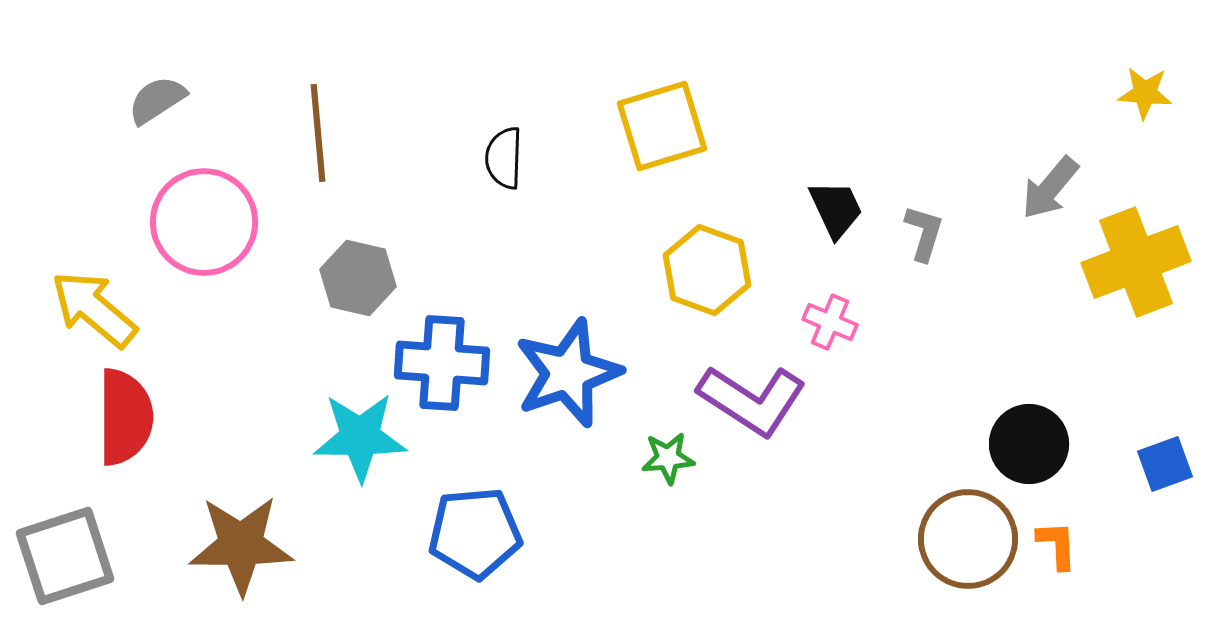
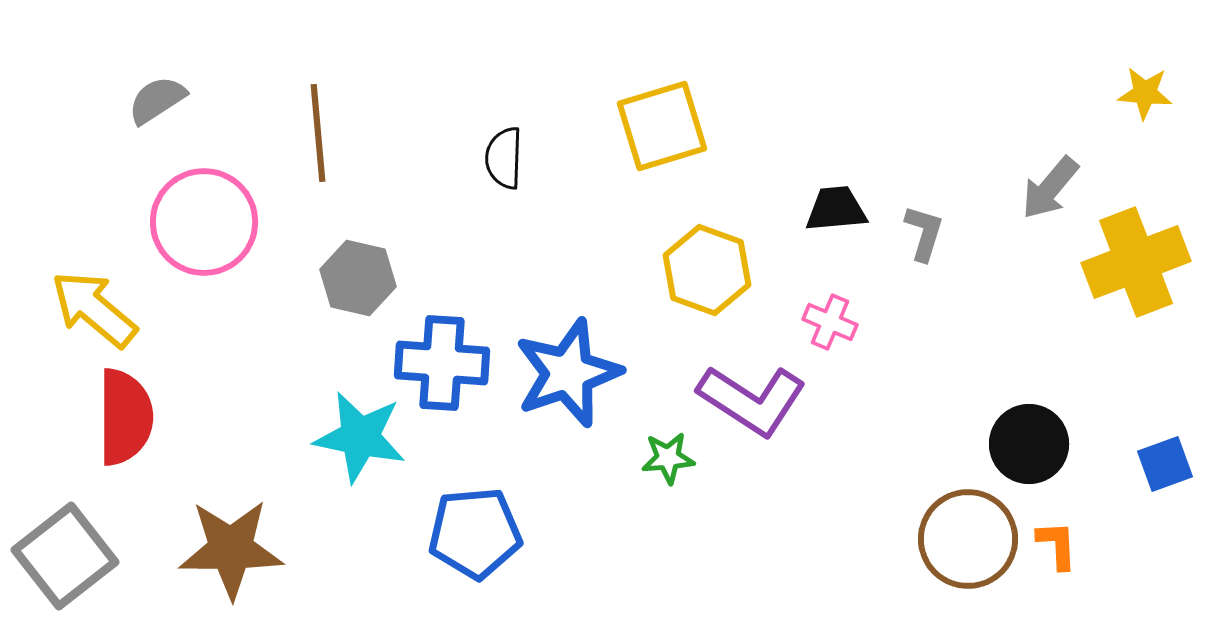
black trapezoid: rotated 70 degrees counterclockwise
cyan star: rotated 12 degrees clockwise
brown star: moved 10 px left, 4 px down
gray square: rotated 20 degrees counterclockwise
